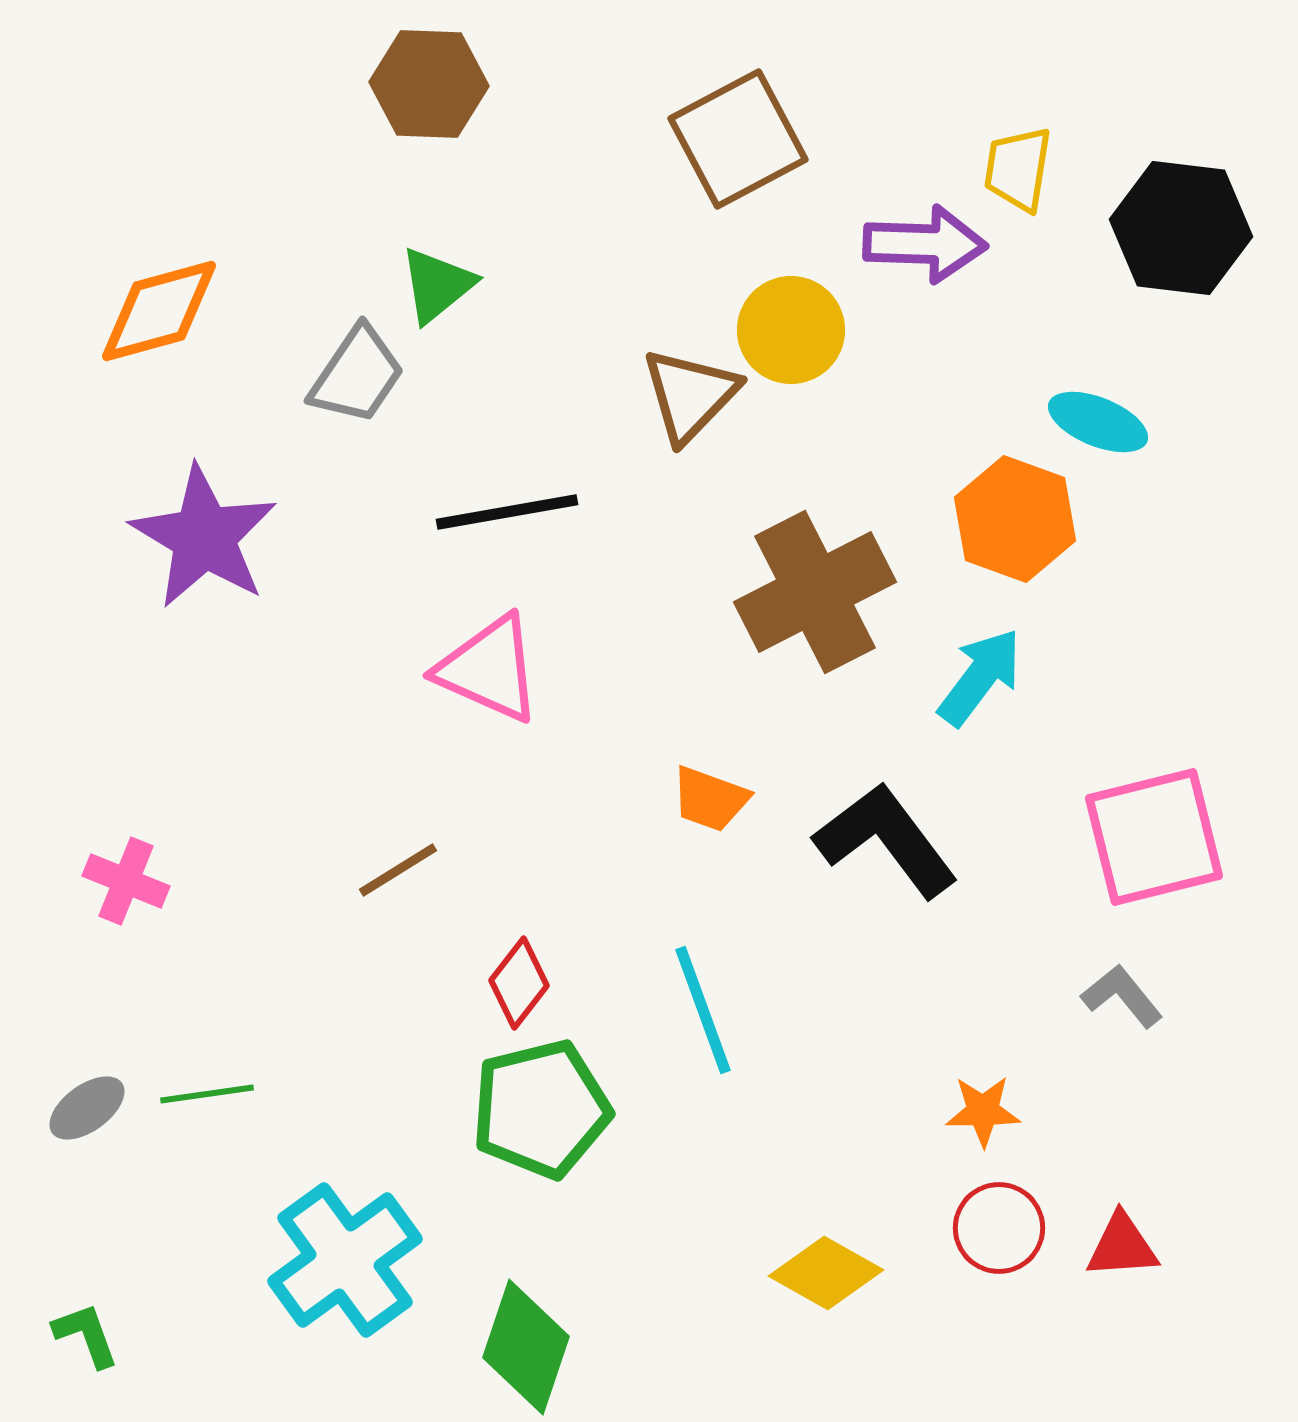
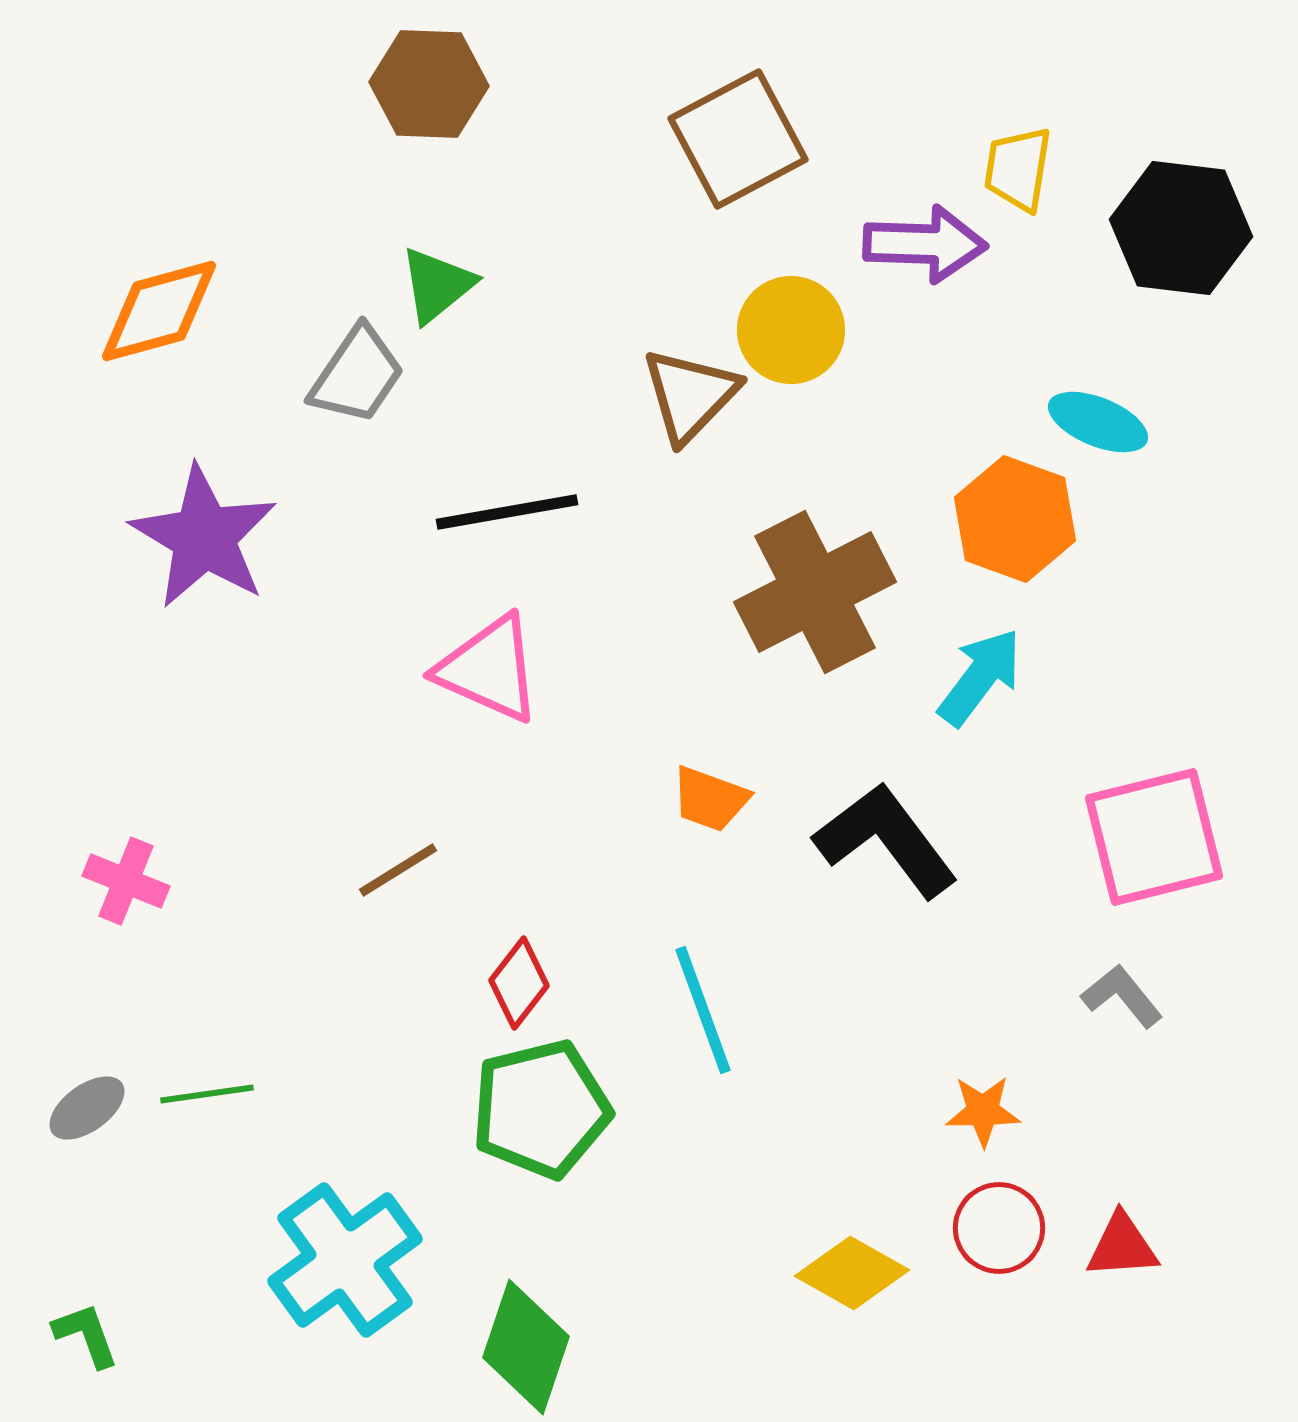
yellow diamond: moved 26 px right
